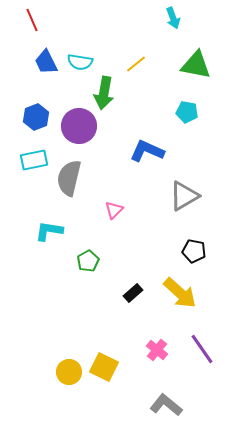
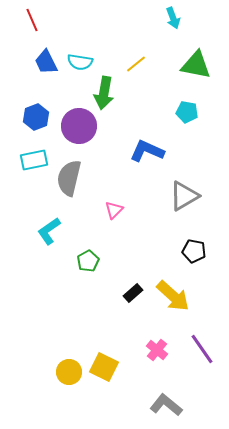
cyan L-shape: rotated 44 degrees counterclockwise
yellow arrow: moved 7 px left, 3 px down
